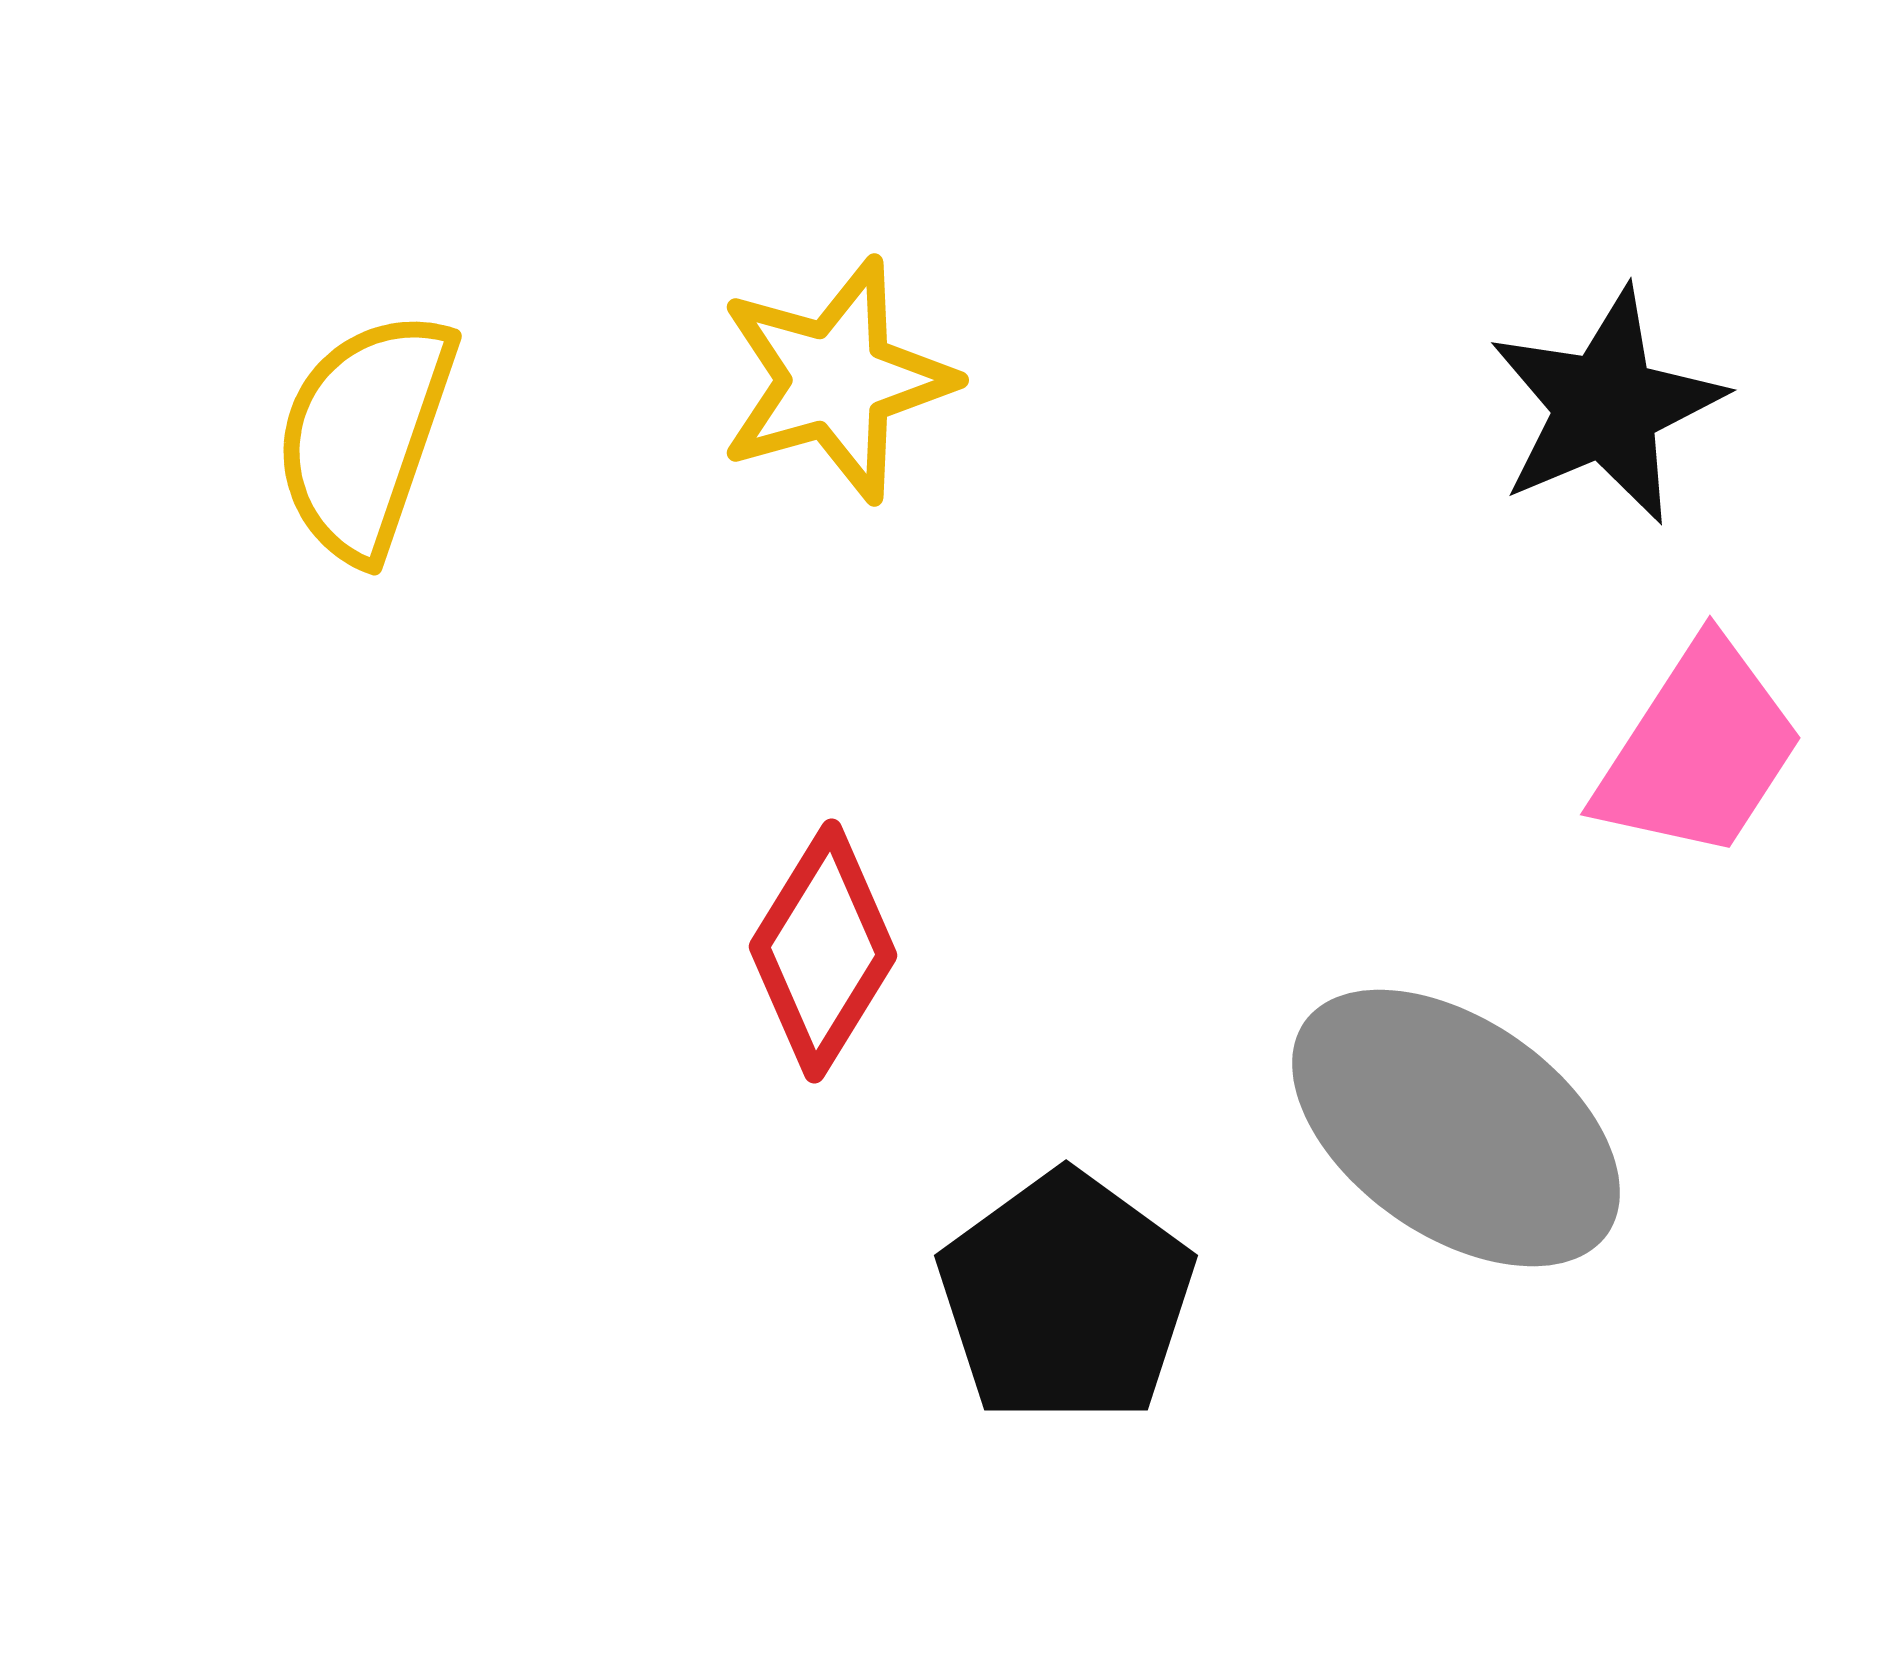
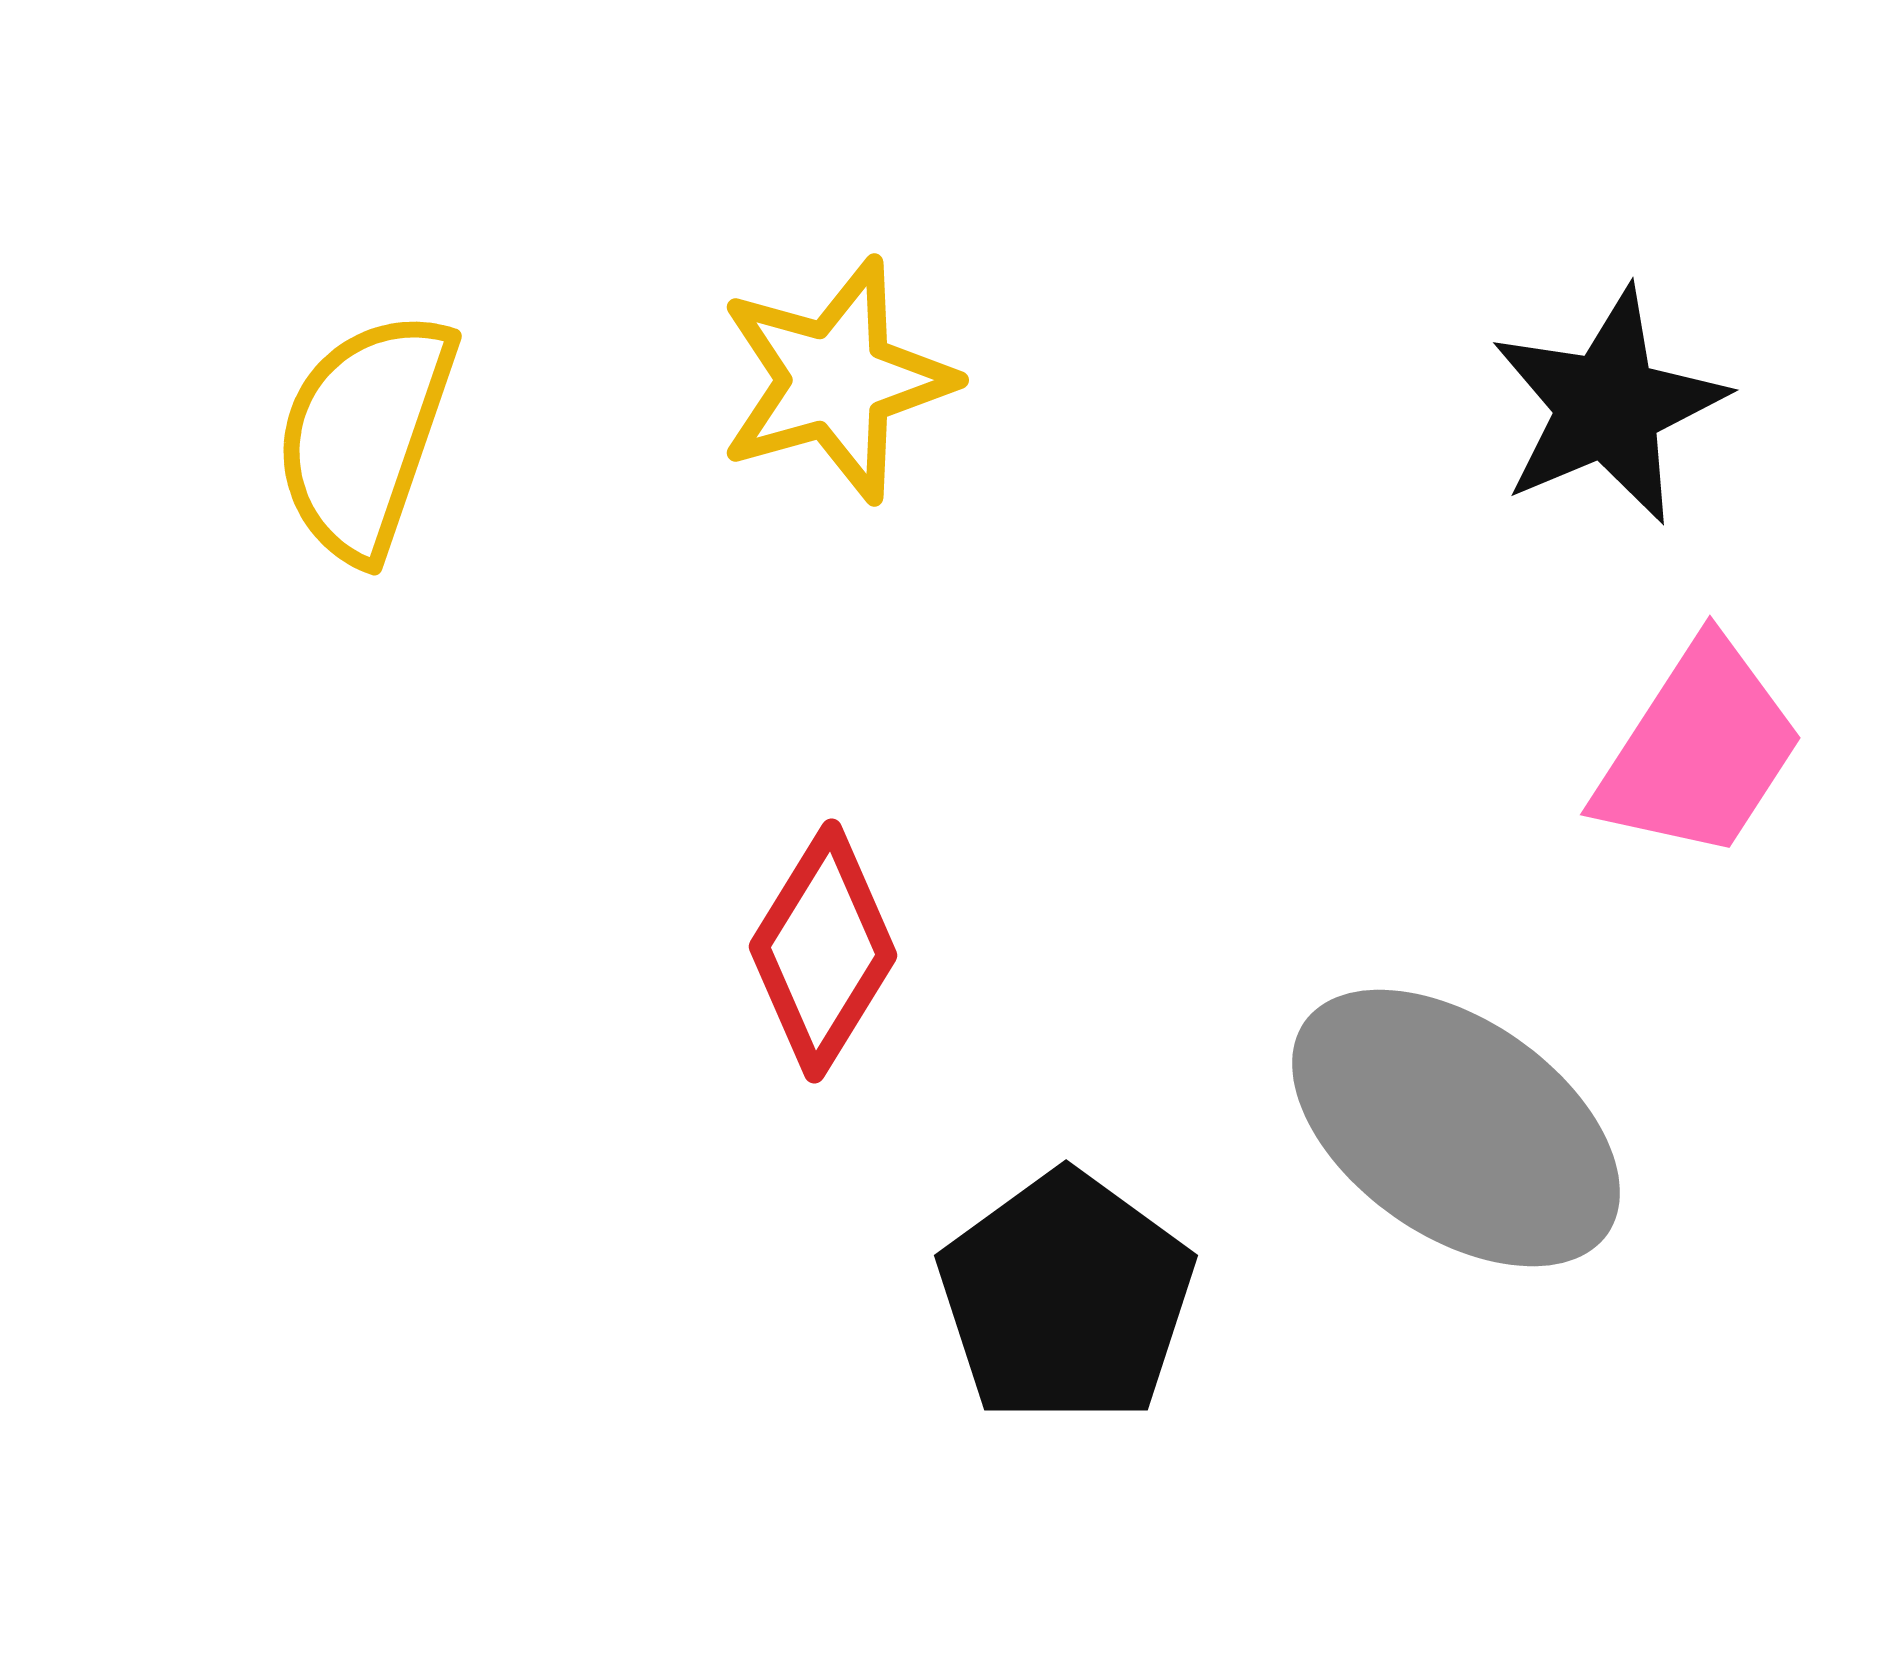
black star: moved 2 px right
